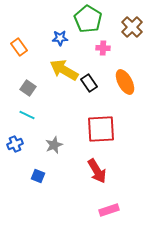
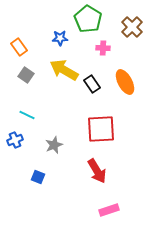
black rectangle: moved 3 px right, 1 px down
gray square: moved 2 px left, 13 px up
blue cross: moved 4 px up
blue square: moved 1 px down
